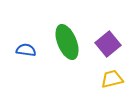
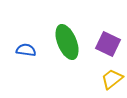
purple square: rotated 25 degrees counterclockwise
yellow trapezoid: rotated 25 degrees counterclockwise
